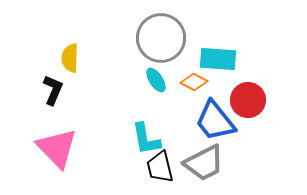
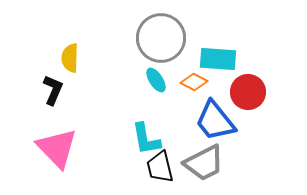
red circle: moved 8 px up
